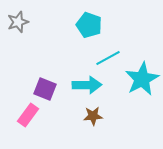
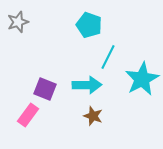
cyan line: moved 1 px up; rotated 35 degrees counterclockwise
brown star: rotated 24 degrees clockwise
